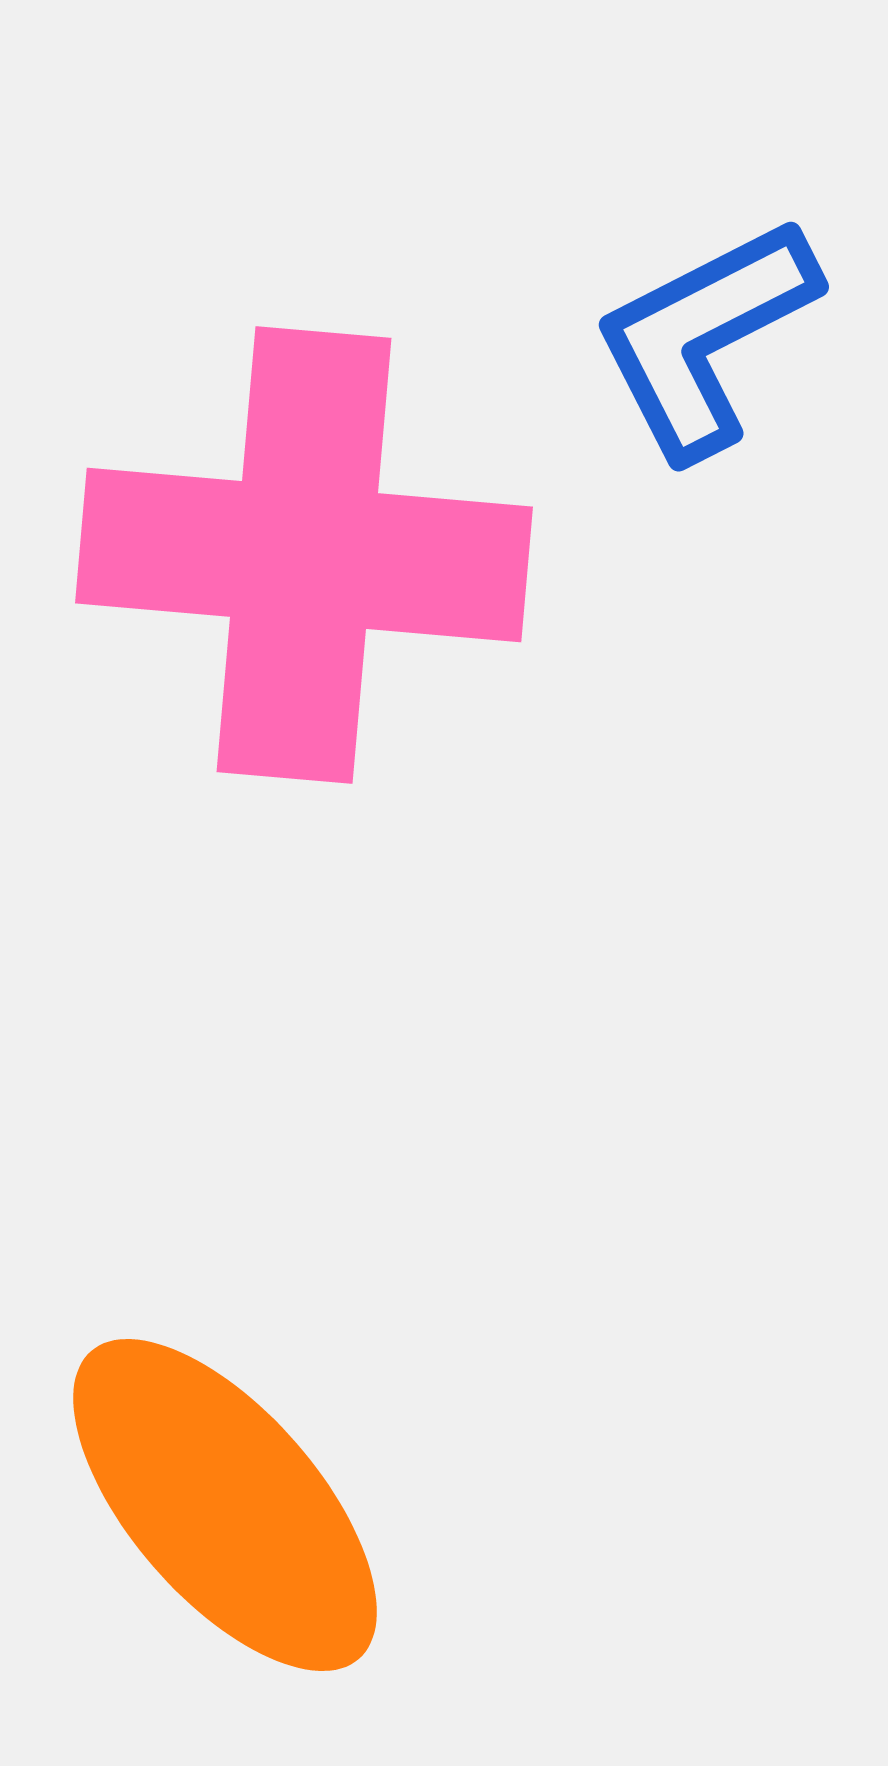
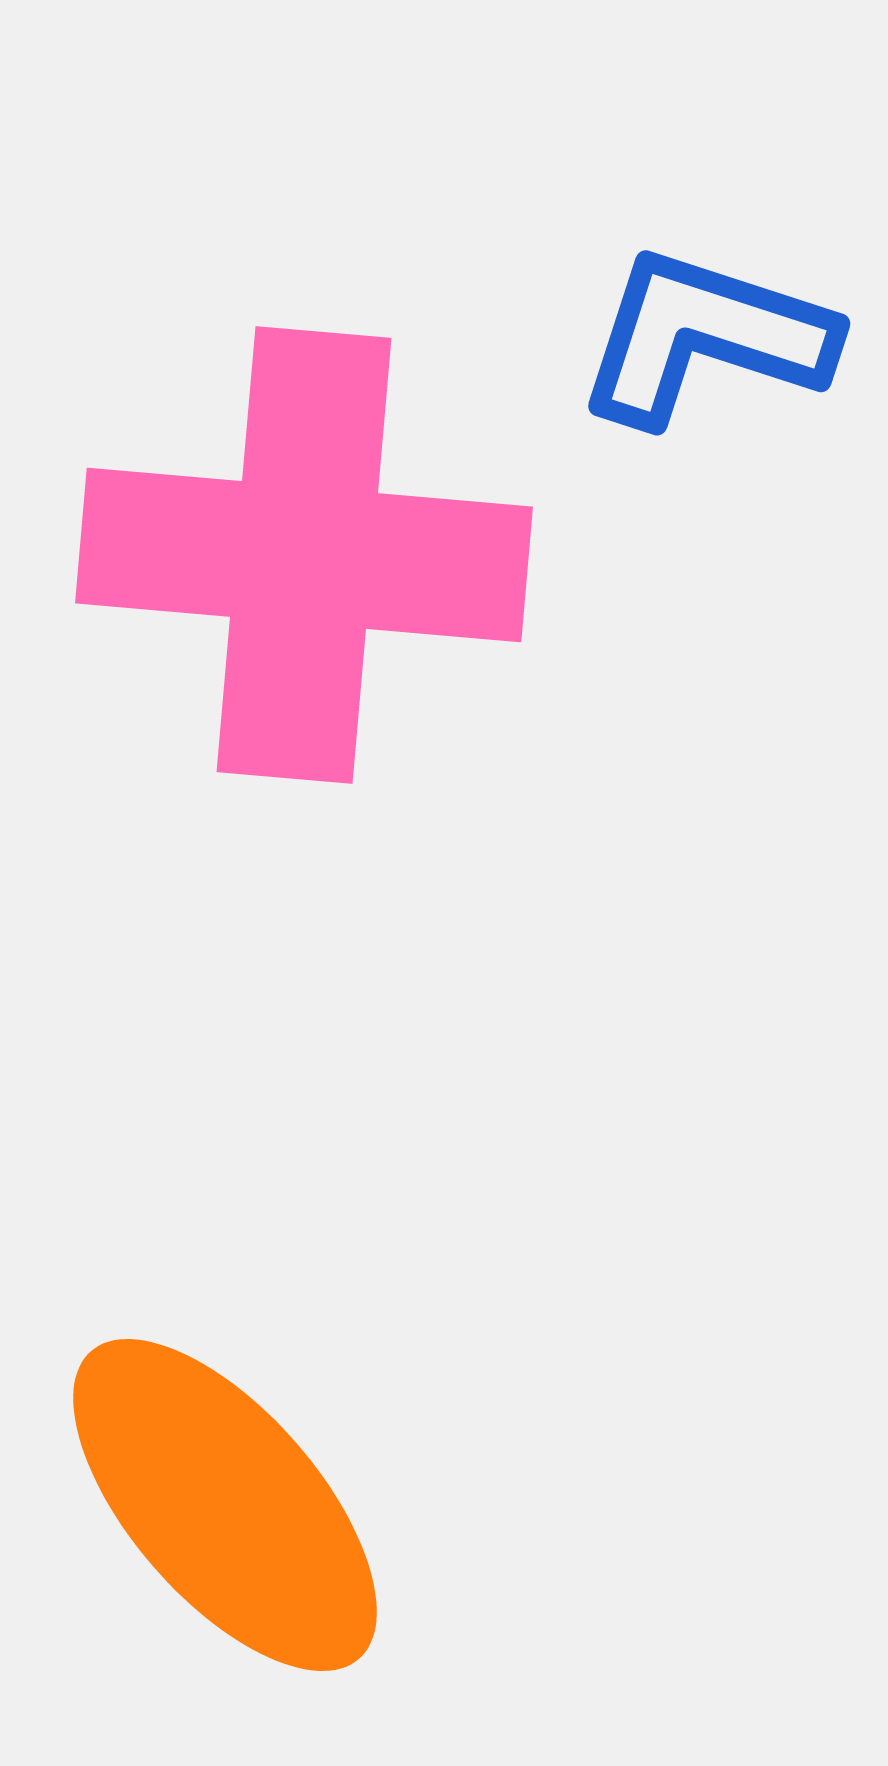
blue L-shape: rotated 45 degrees clockwise
